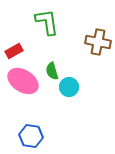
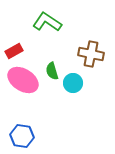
green L-shape: rotated 48 degrees counterclockwise
brown cross: moved 7 px left, 12 px down
pink ellipse: moved 1 px up
cyan circle: moved 4 px right, 4 px up
blue hexagon: moved 9 px left
